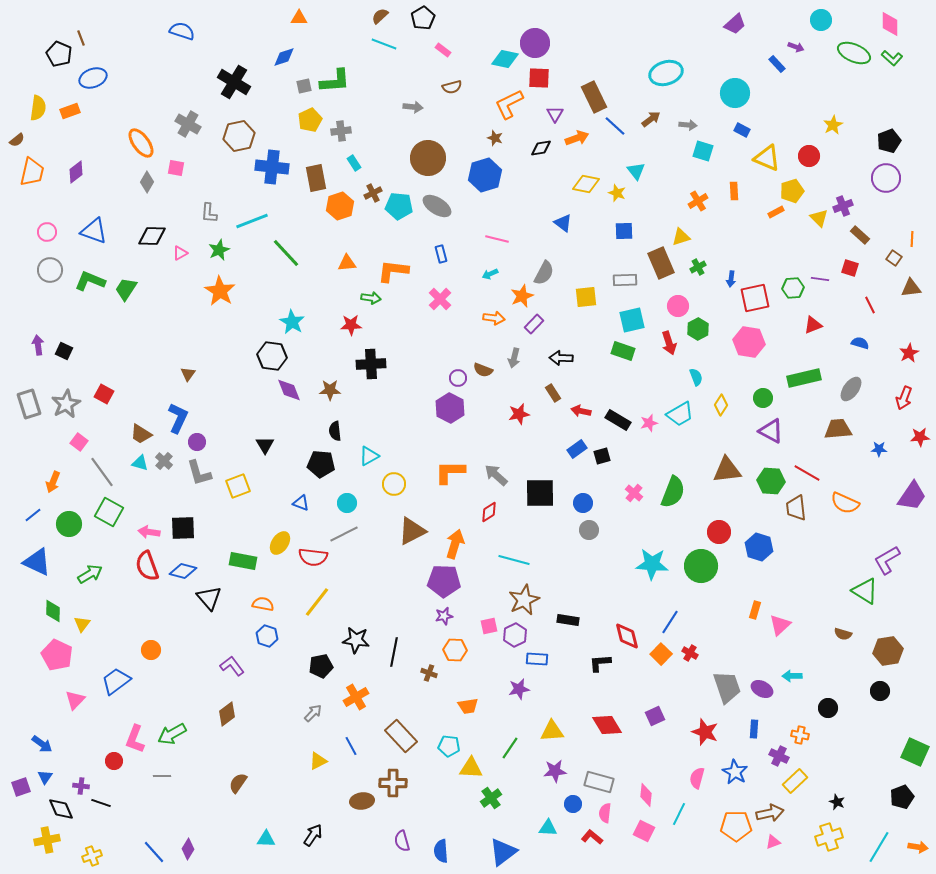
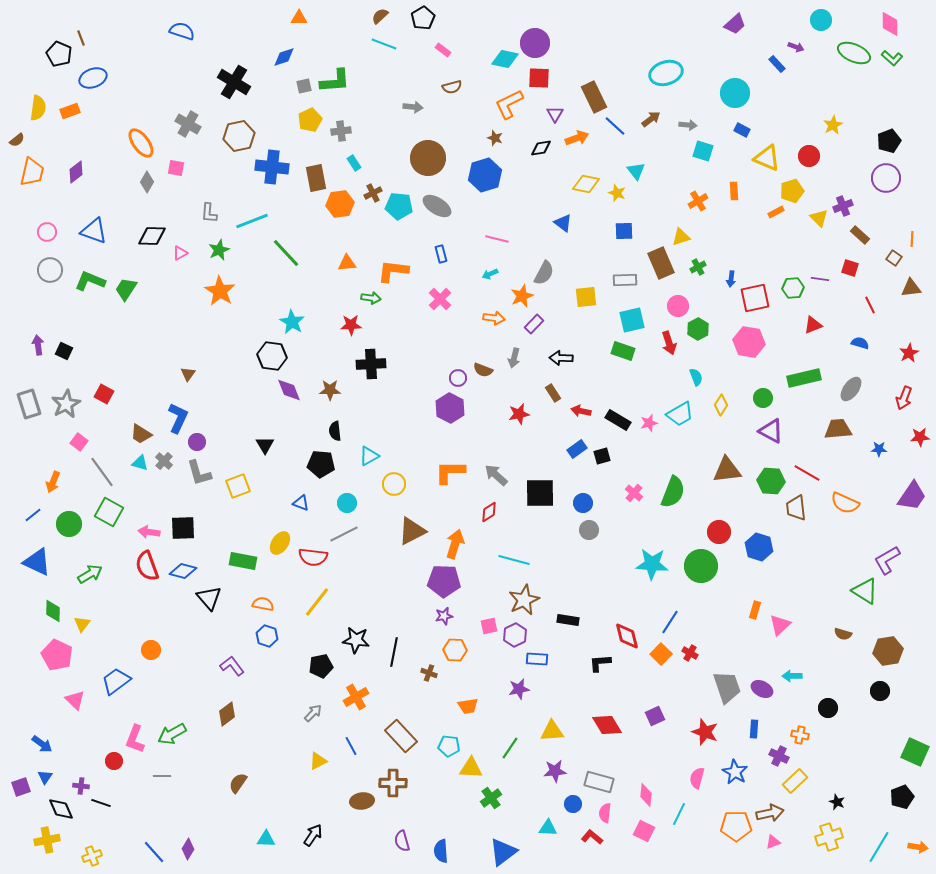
orange hexagon at (340, 206): moved 2 px up; rotated 12 degrees clockwise
pink triangle at (75, 700): rotated 30 degrees counterclockwise
